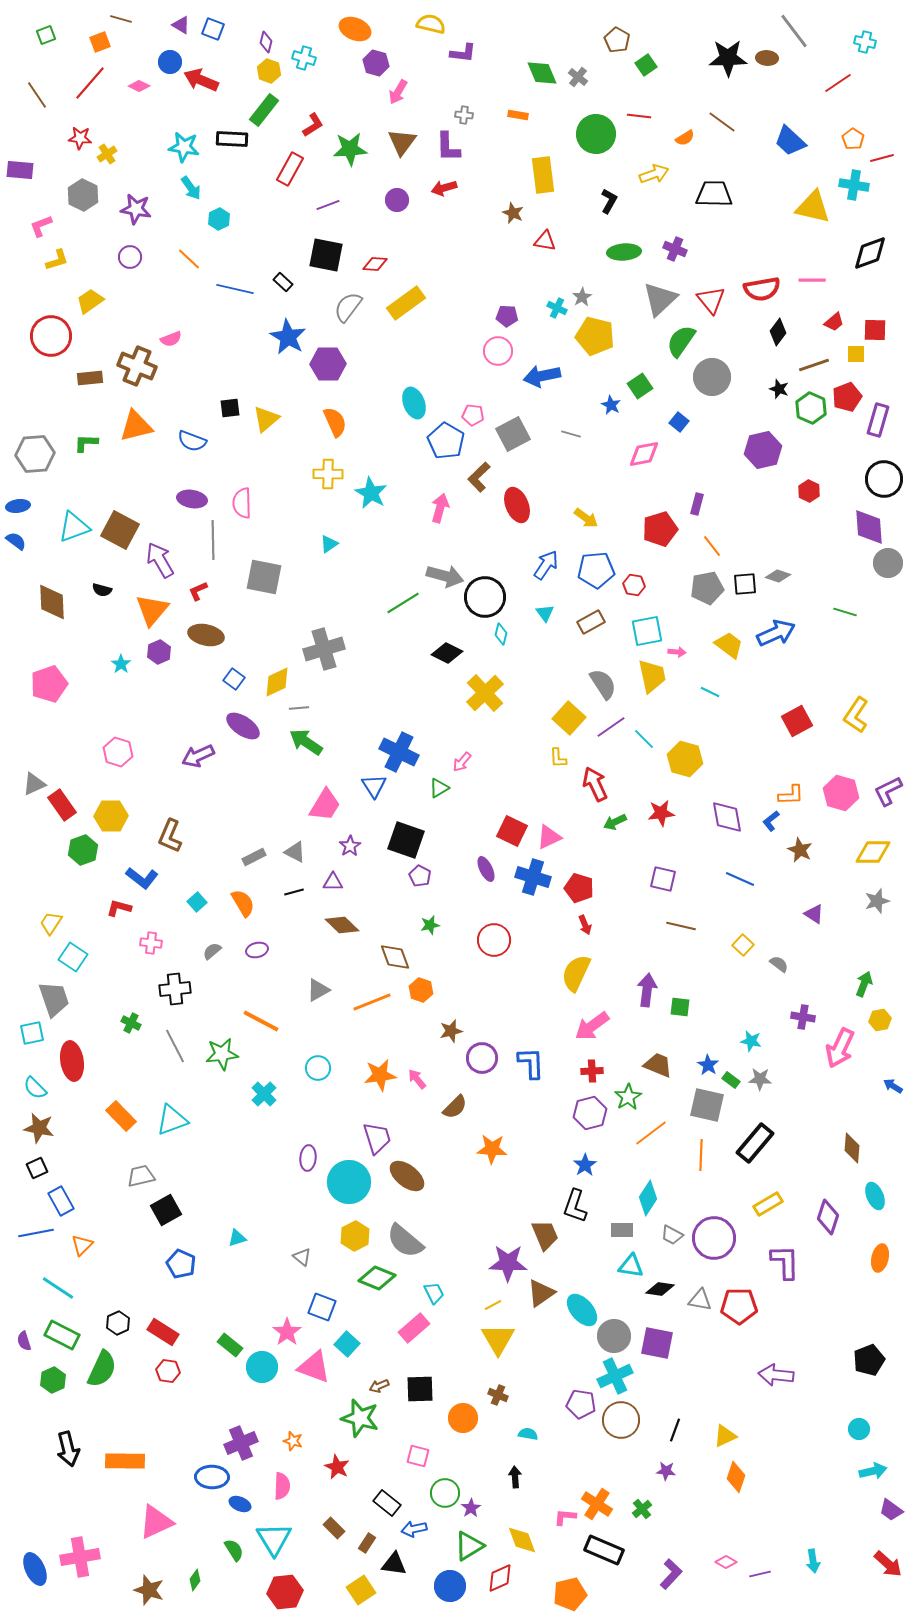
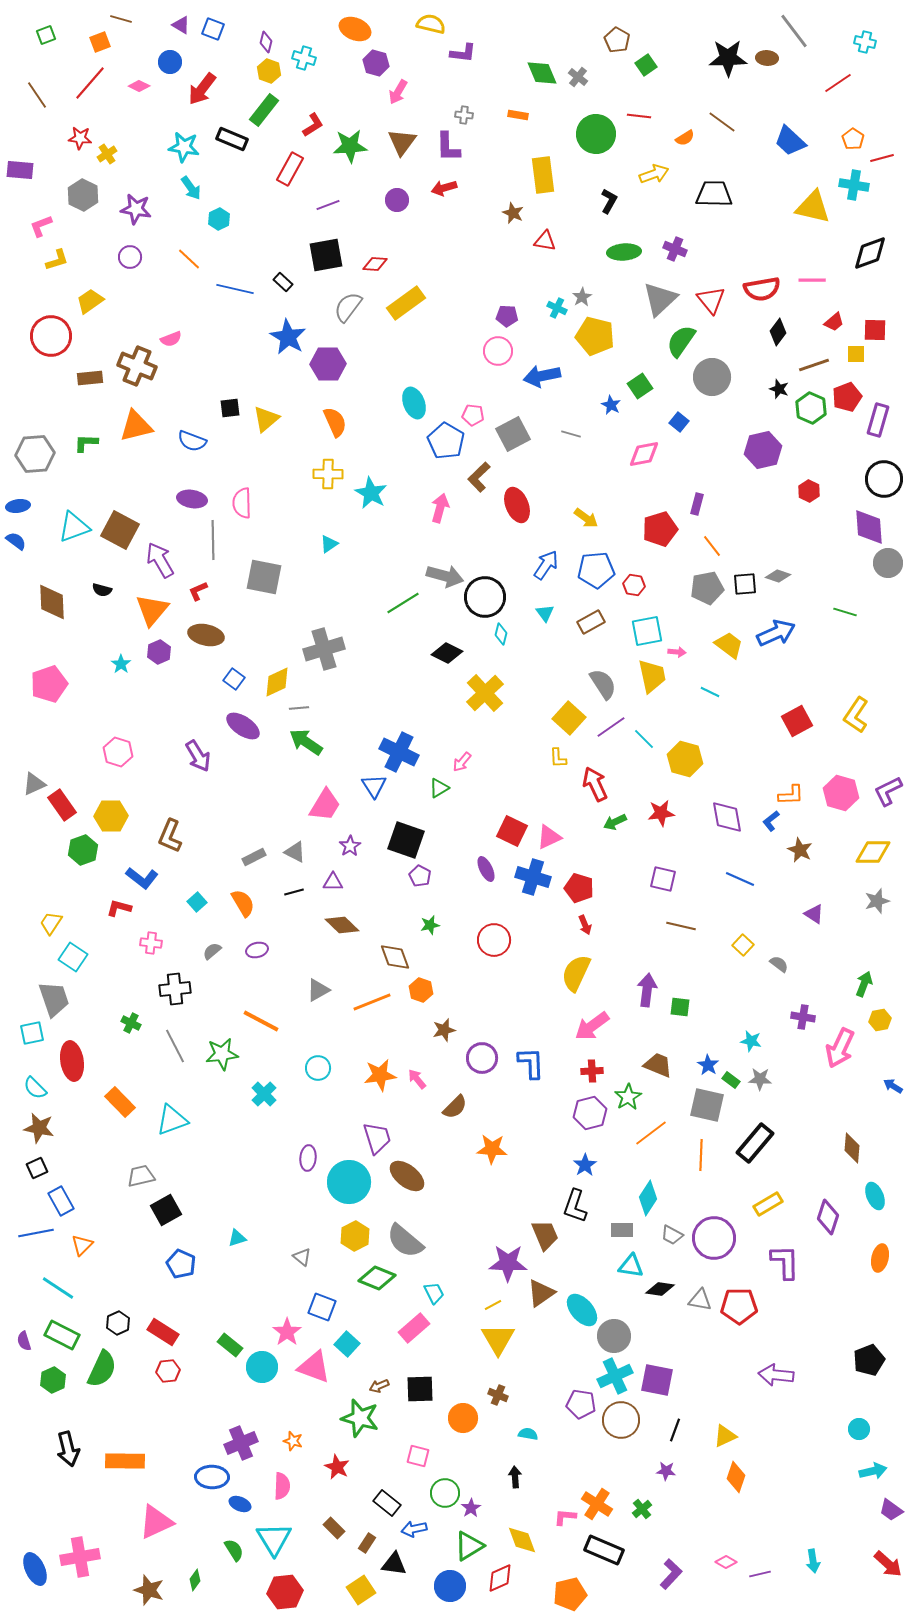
red arrow at (201, 80): moved 1 px right, 9 px down; rotated 76 degrees counterclockwise
black rectangle at (232, 139): rotated 20 degrees clockwise
green star at (350, 149): moved 3 px up
black square at (326, 255): rotated 21 degrees counterclockwise
purple arrow at (198, 756): rotated 96 degrees counterclockwise
brown star at (451, 1031): moved 7 px left, 1 px up
orange rectangle at (121, 1116): moved 1 px left, 14 px up
purple square at (657, 1343): moved 37 px down
red hexagon at (168, 1371): rotated 15 degrees counterclockwise
